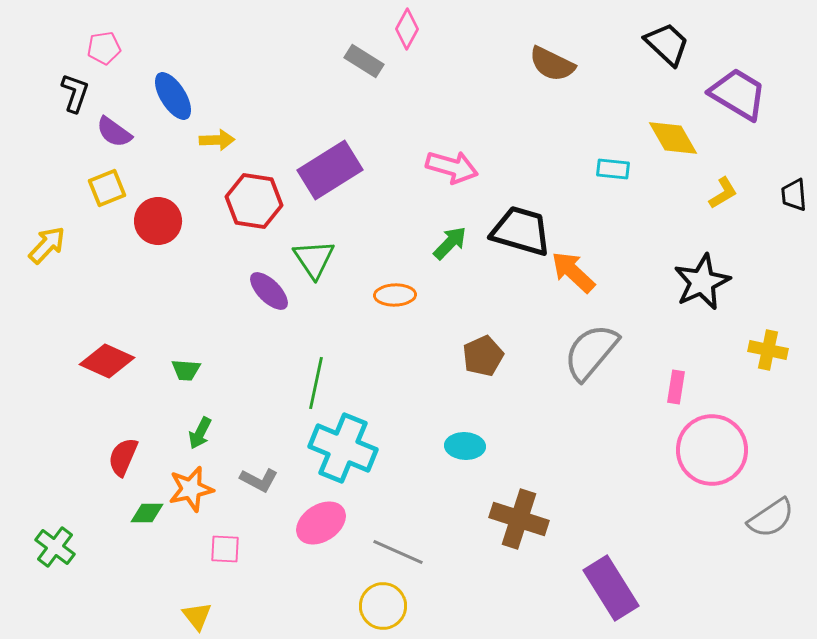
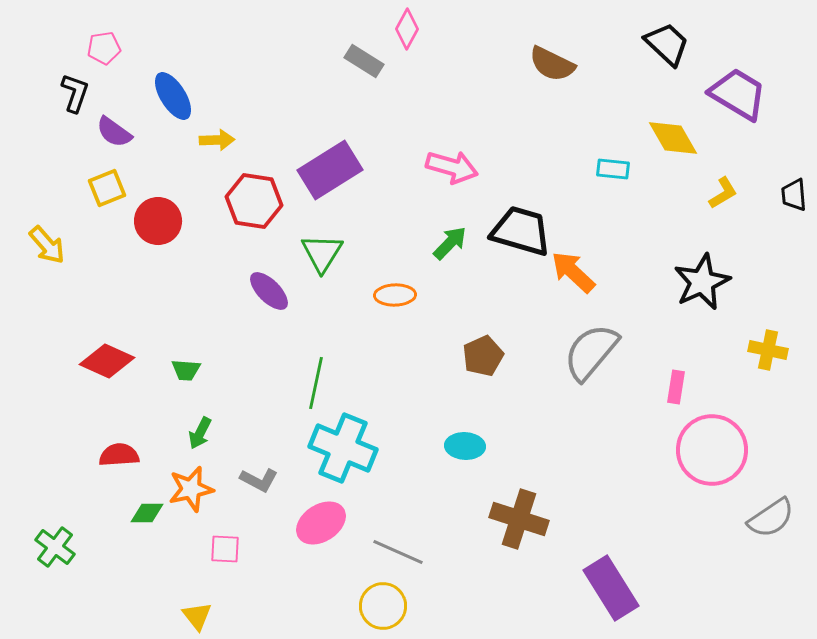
yellow arrow at (47, 245): rotated 96 degrees clockwise
green triangle at (314, 259): moved 8 px right, 6 px up; rotated 6 degrees clockwise
red semicircle at (123, 457): moved 4 px left, 2 px up; rotated 63 degrees clockwise
